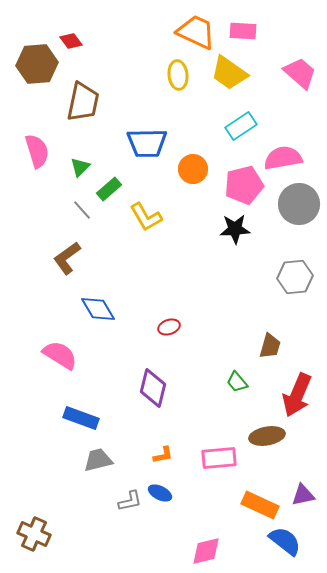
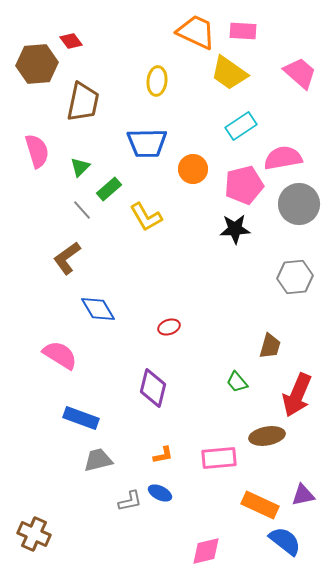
yellow ellipse at (178, 75): moved 21 px left, 6 px down; rotated 12 degrees clockwise
